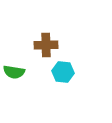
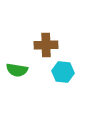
green semicircle: moved 3 px right, 2 px up
